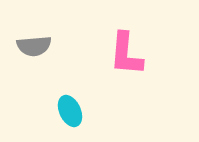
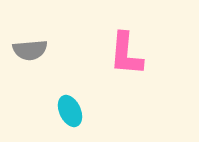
gray semicircle: moved 4 px left, 4 px down
